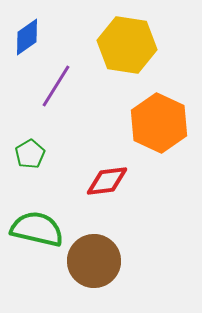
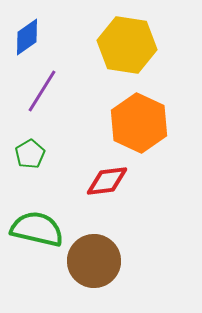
purple line: moved 14 px left, 5 px down
orange hexagon: moved 20 px left
